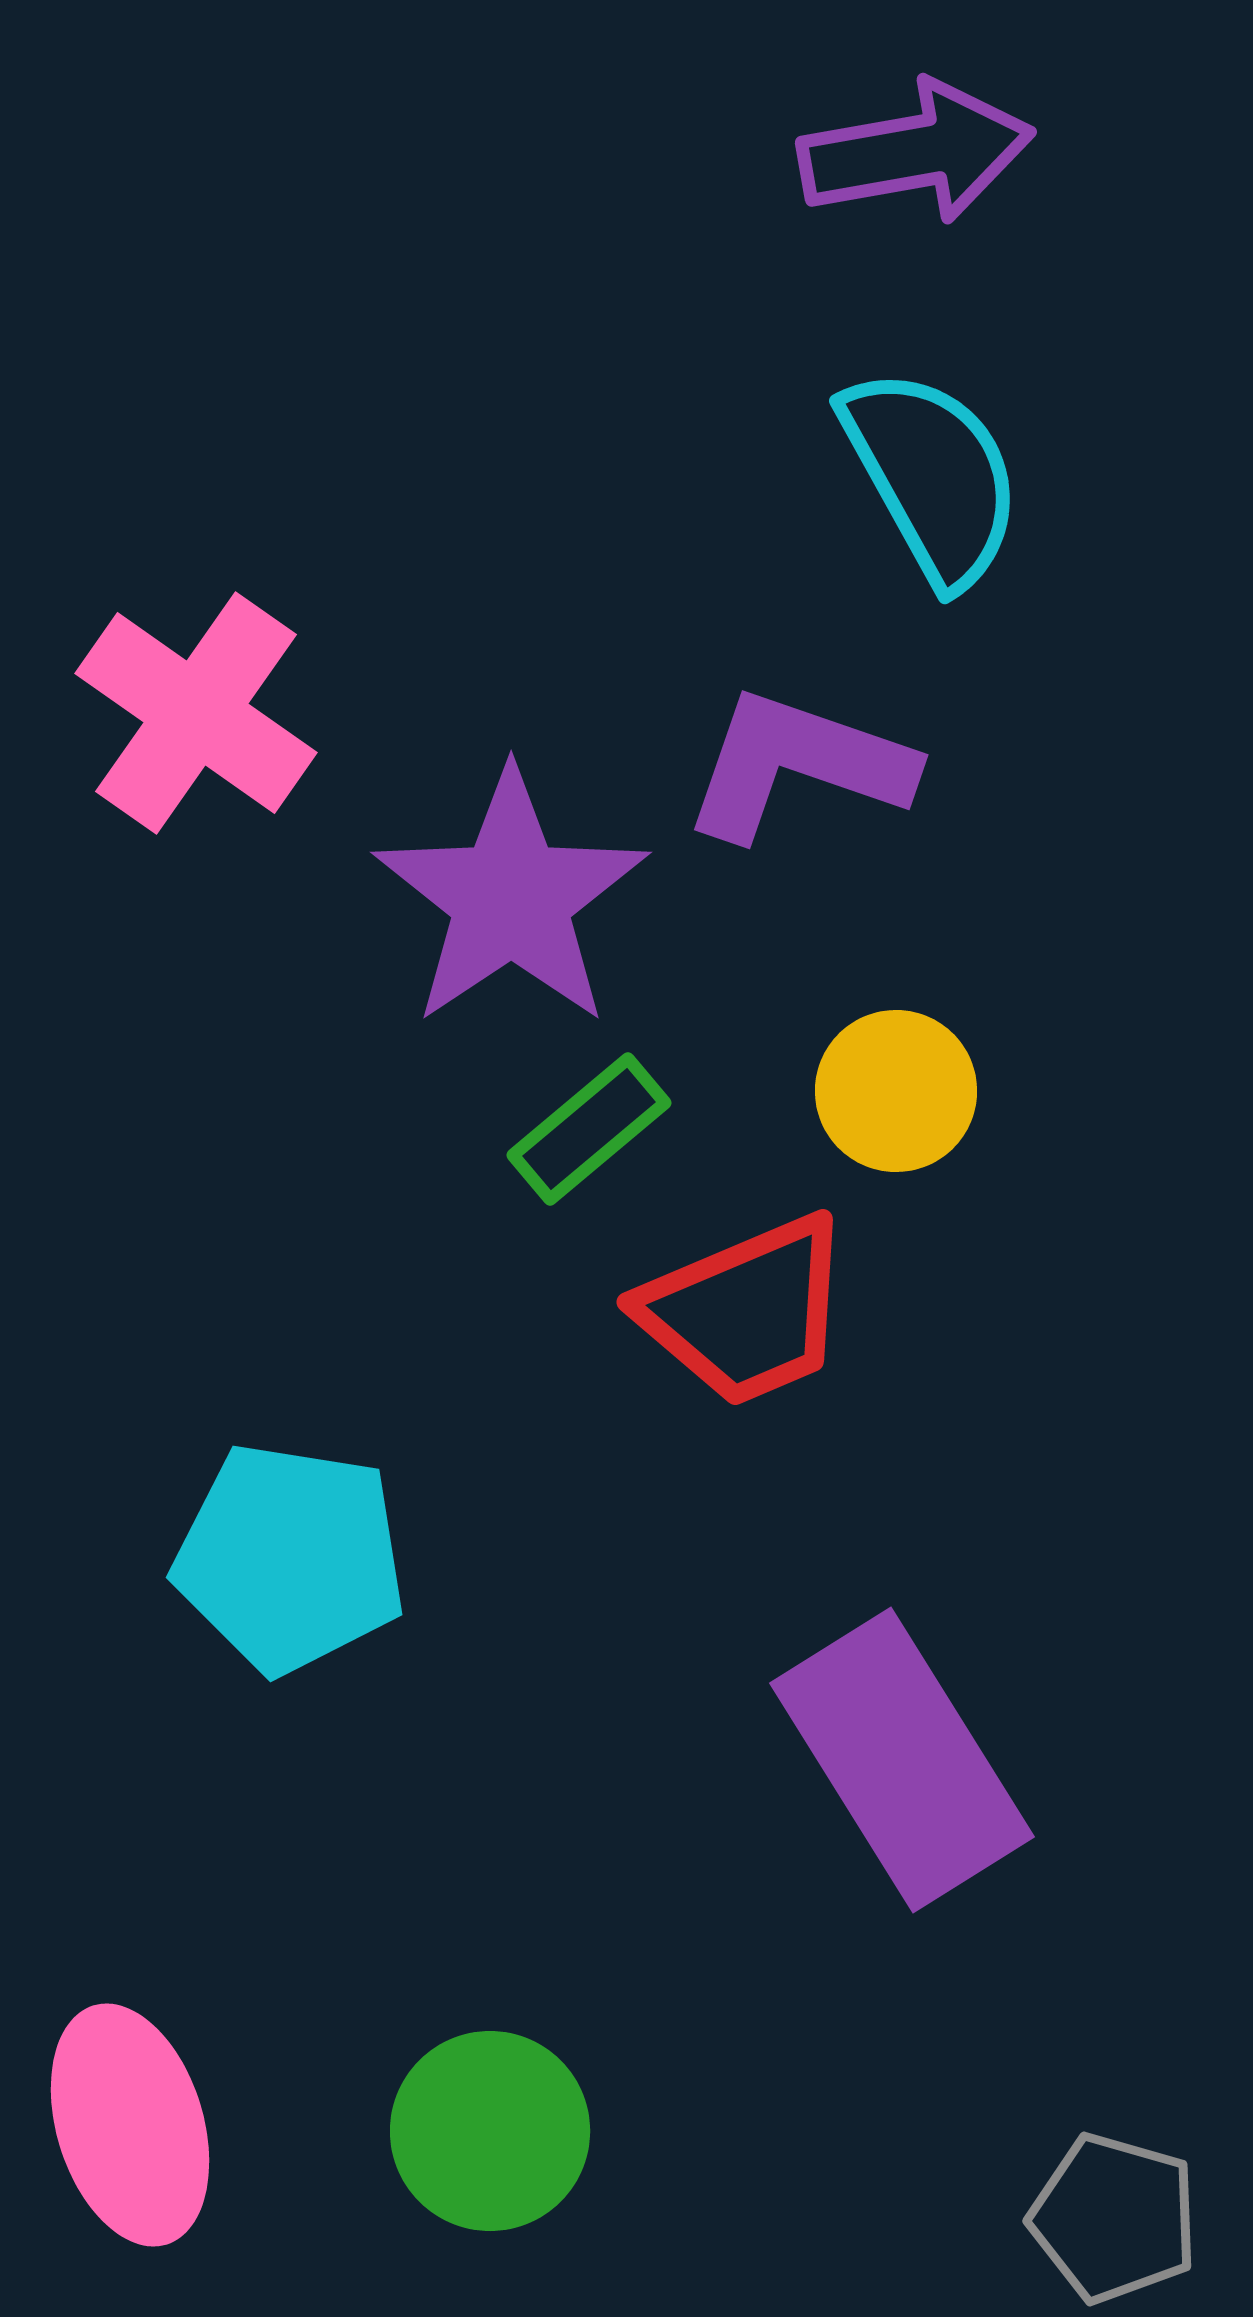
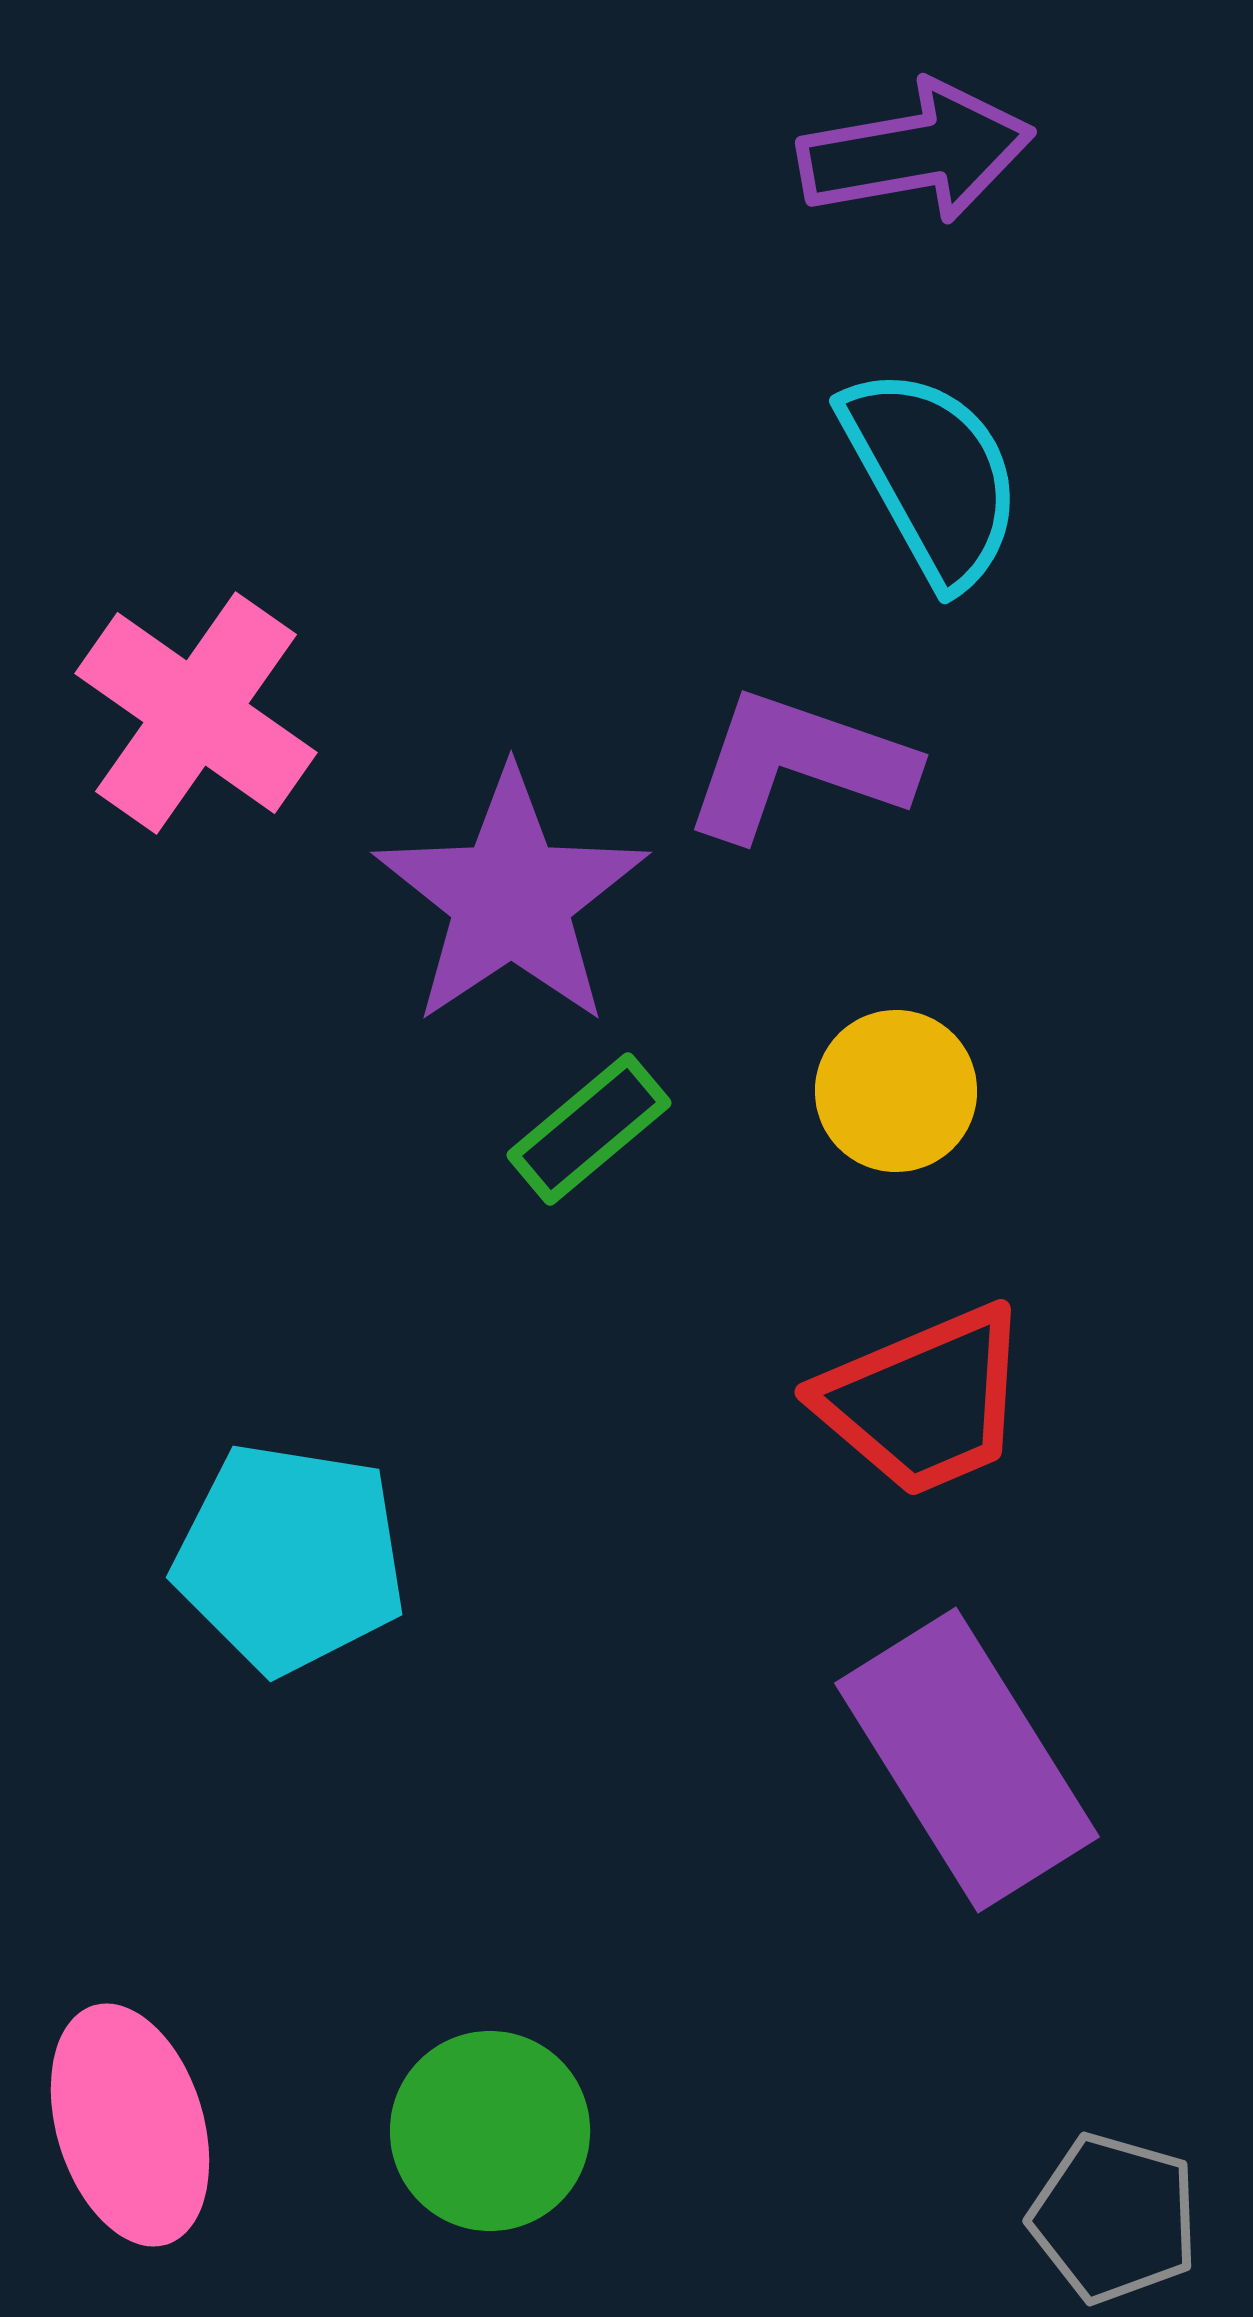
red trapezoid: moved 178 px right, 90 px down
purple rectangle: moved 65 px right
